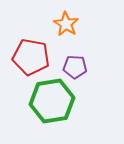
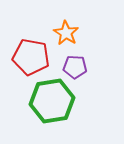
orange star: moved 9 px down
